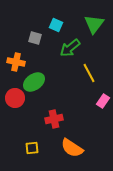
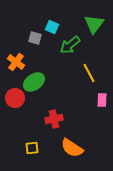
cyan square: moved 4 px left, 2 px down
green arrow: moved 3 px up
orange cross: rotated 24 degrees clockwise
pink rectangle: moved 1 px left, 1 px up; rotated 32 degrees counterclockwise
